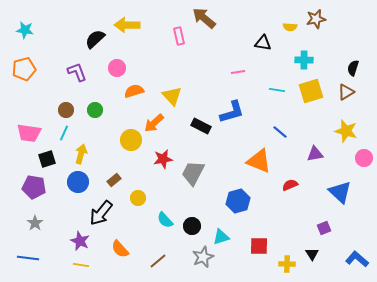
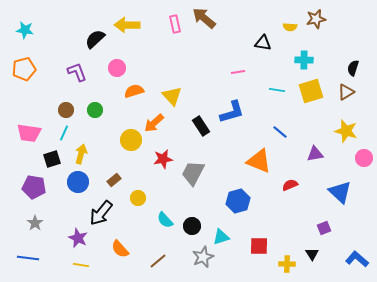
pink rectangle at (179, 36): moved 4 px left, 12 px up
black rectangle at (201, 126): rotated 30 degrees clockwise
black square at (47, 159): moved 5 px right
purple star at (80, 241): moved 2 px left, 3 px up
